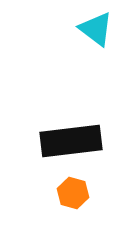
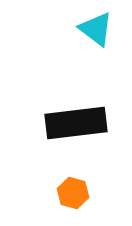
black rectangle: moved 5 px right, 18 px up
